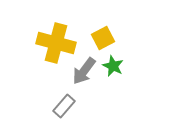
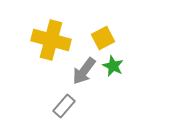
yellow cross: moved 5 px left, 3 px up
